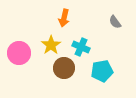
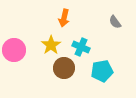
pink circle: moved 5 px left, 3 px up
